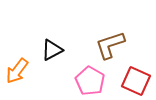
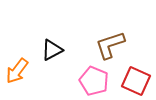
pink pentagon: moved 4 px right; rotated 8 degrees counterclockwise
